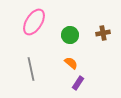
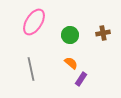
purple rectangle: moved 3 px right, 4 px up
